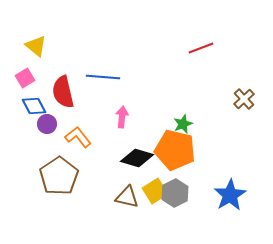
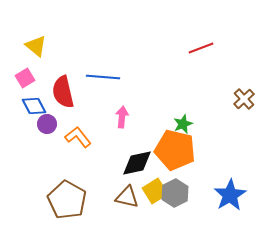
black diamond: moved 5 px down; rotated 28 degrees counterclockwise
brown pentagon: moved 8 px right, 24 px down; rotated 9 degrees counterclockwise
